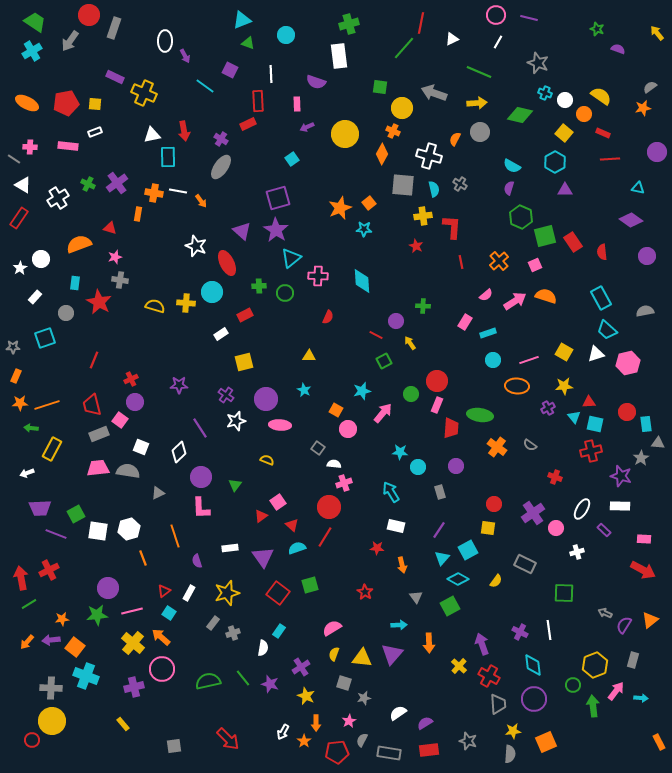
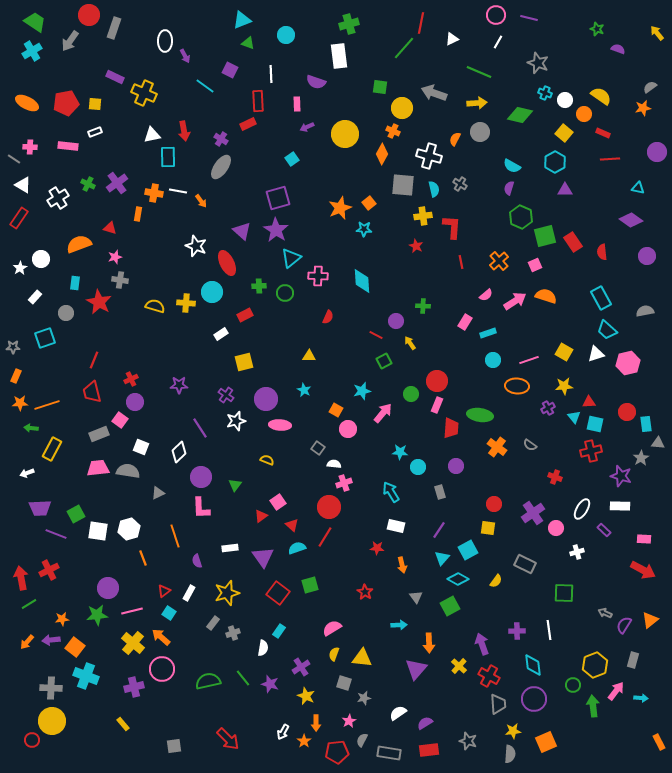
red trapezoid at (92, 405): moved 13 px up
purple cross at (520, 632): moved 3 px left, 1 px up; rotated 28 degrees counterclockwise
purple triangle at (392, 654): moved 24 px right, 15 px down
